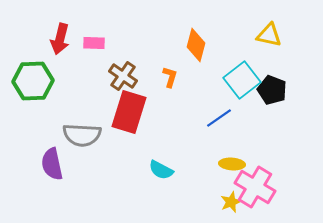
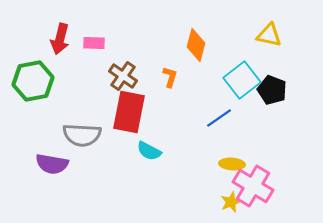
green hexagon: rotated 9 degrees counterclockwise
red rectangle: rotated 6 degrees counterclockwise
purple semicircle: rotated 68 degrees counterclockwise
cyan semicircle: moved 12 px left, 19 px up
pink cross: moved 2 px left, 1 px up
